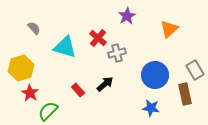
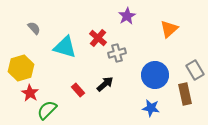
green semicircle: moved 1 px left, 1 px up
